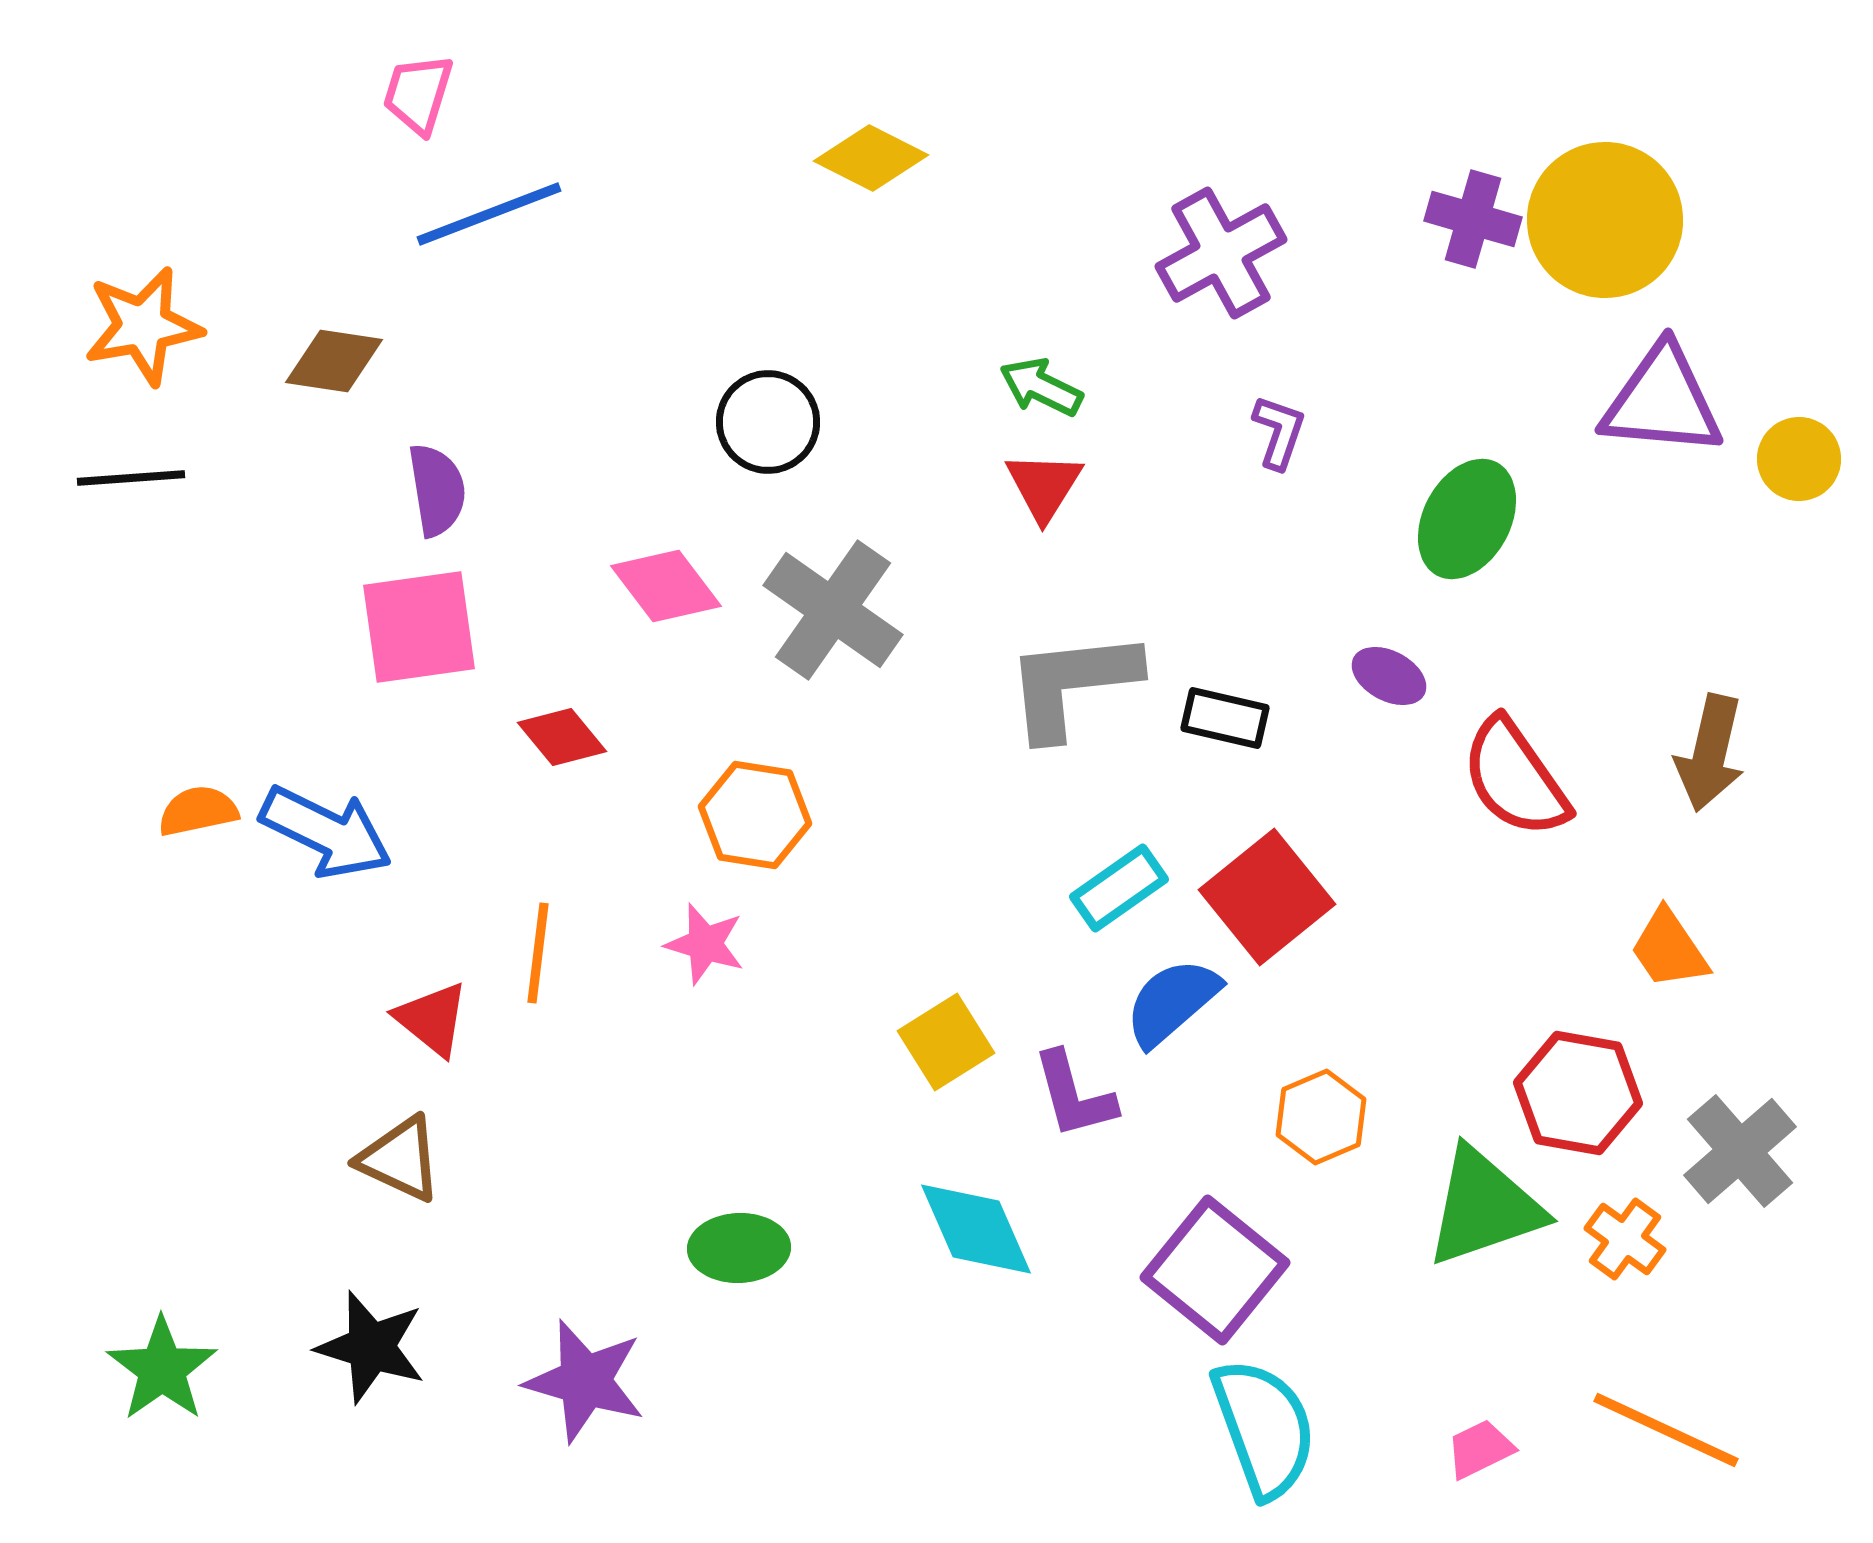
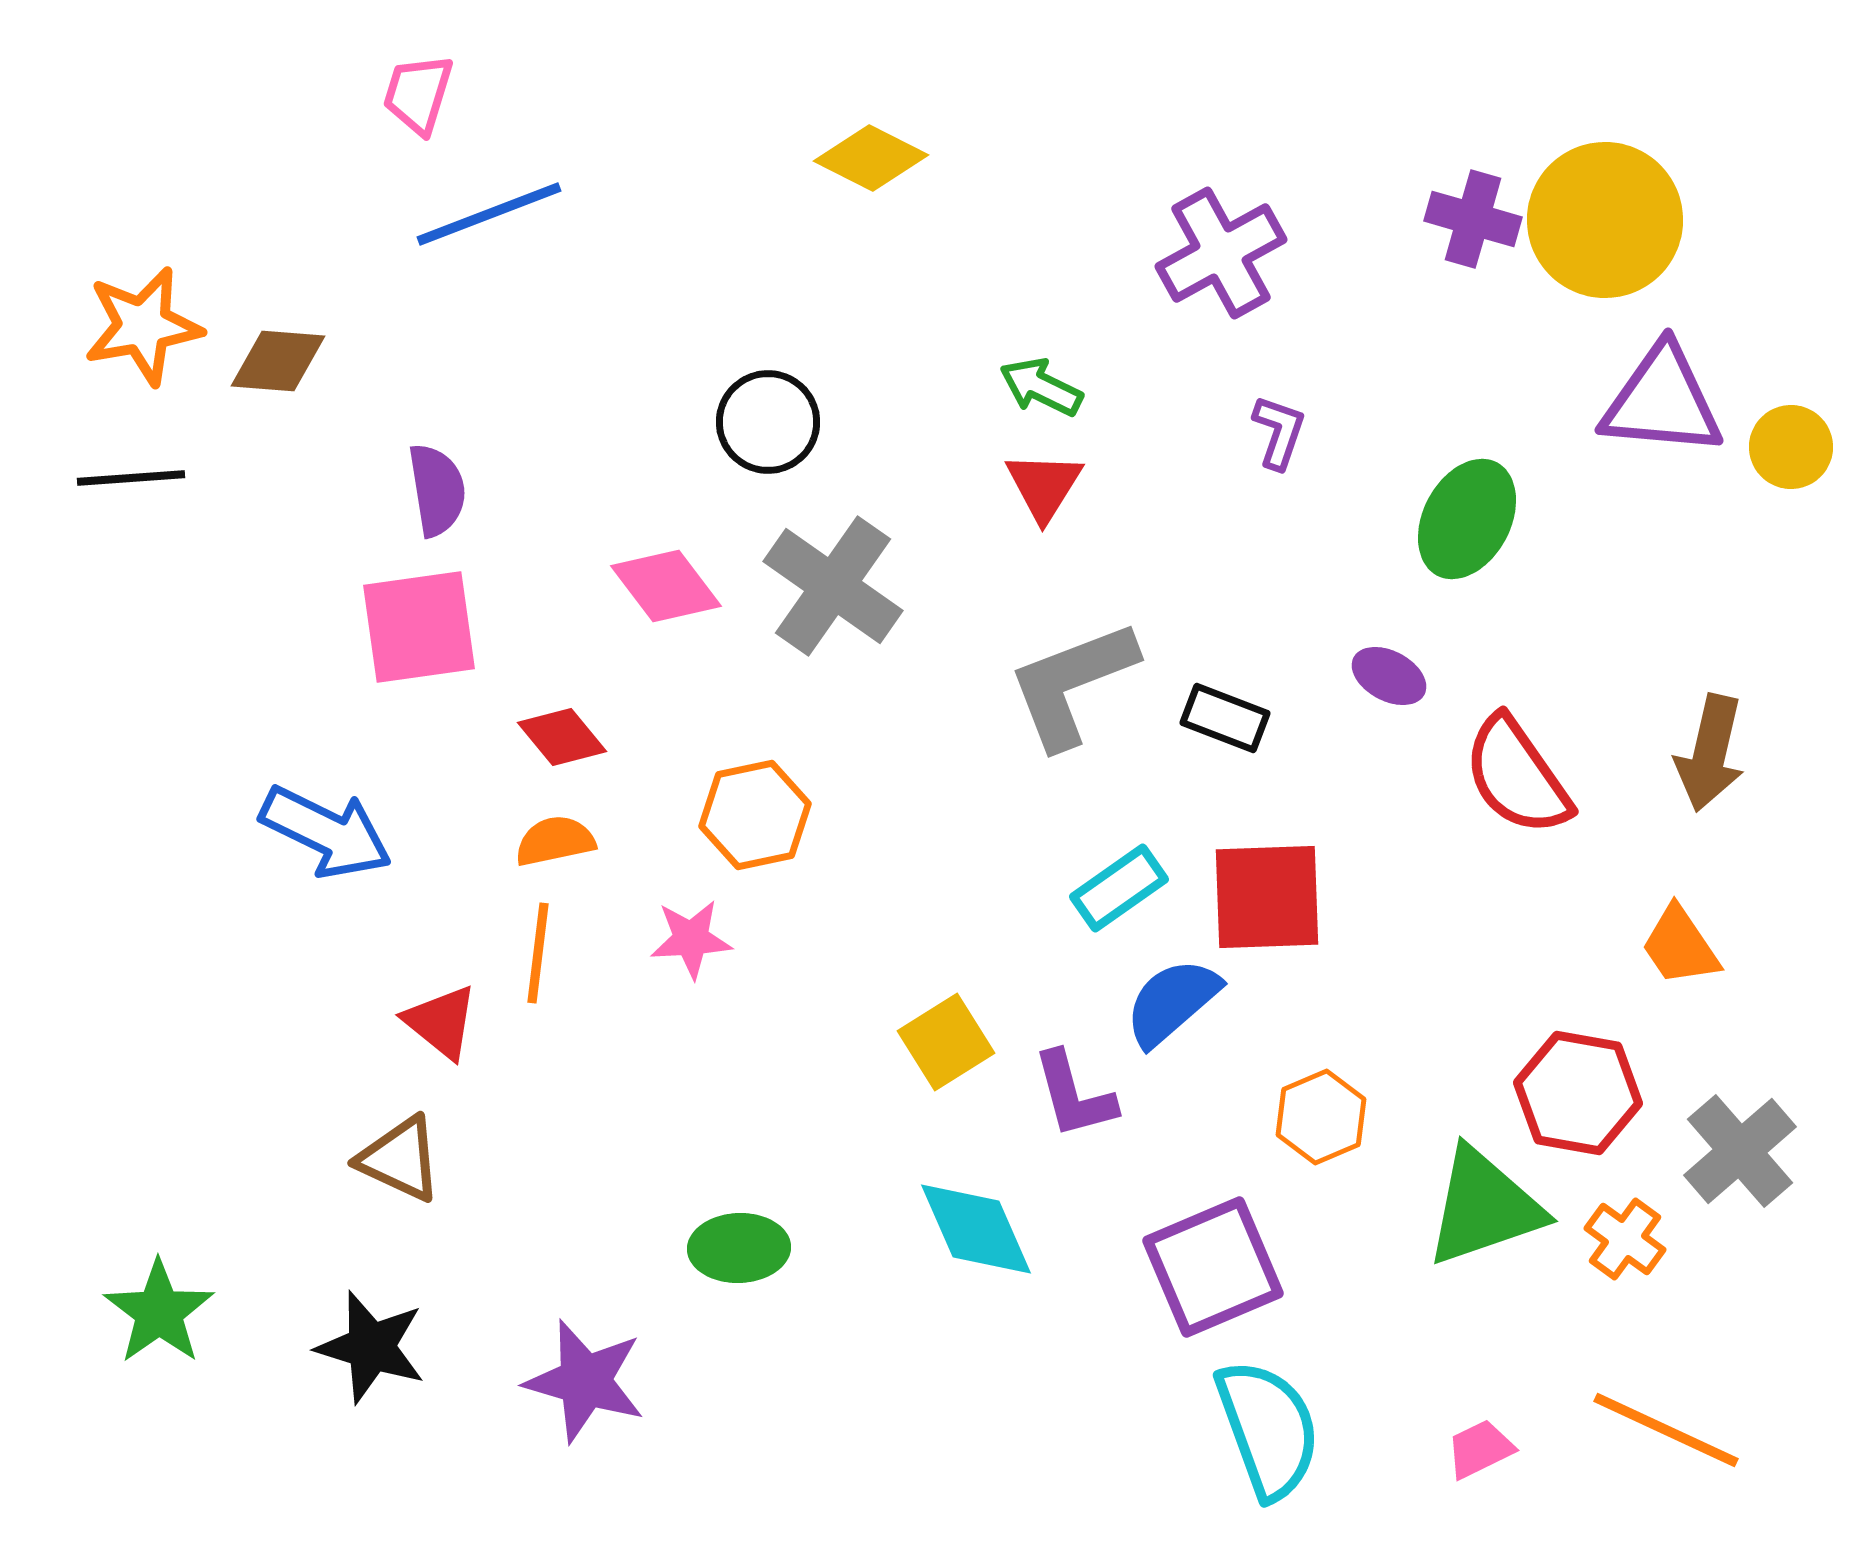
brown diamond at (334, 361): moved 56 px left; rotated 4 degrees counterclockwise
yellow circle at (1799, 459): moved 8 px left, 12 px up
gray cross at (833, 610): moved 24 px up
gray L-shape at (1072, 684): rotated 15 degrees counterclockwise
black rectangle at (1225, 718): rotated 8 degrees clockwise
red semicircle at (1515, 778): moved 2 px right, 2 px up
orange semicircle at (198, 811): moved 357 px right, 30 px down
orange hexagon at (755, 815): rotated 21 degrees counterclockwise
red square at (1267, 897): rotated 37 degrees clockwise
pink star at (705, 944): moved 14 px left, 5 px up; rotated 20 degrees counterclockwise
orange trapezoid at (1669, 949): moved 11 px right, 3 px up
red triangle at (432, 1019): moved 9 px right, 3 px down
purple square at (1215, 1270): moved 2 px left, 3 px up; rotated 28 degrees clockwise
green star at (162, 1369): moved 3 px left, 57 px up
cyan semicircle at (1264, 1428): moved 4 px right, 1 px down
